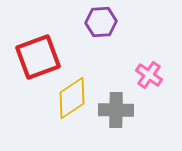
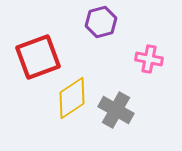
purple hexagon: rotated 12 degrees counterclockwise
pink cross: moved 16 px up; rotated 24 degrees counterclockwise
gray cross: rotated 28 degrees clockwise
